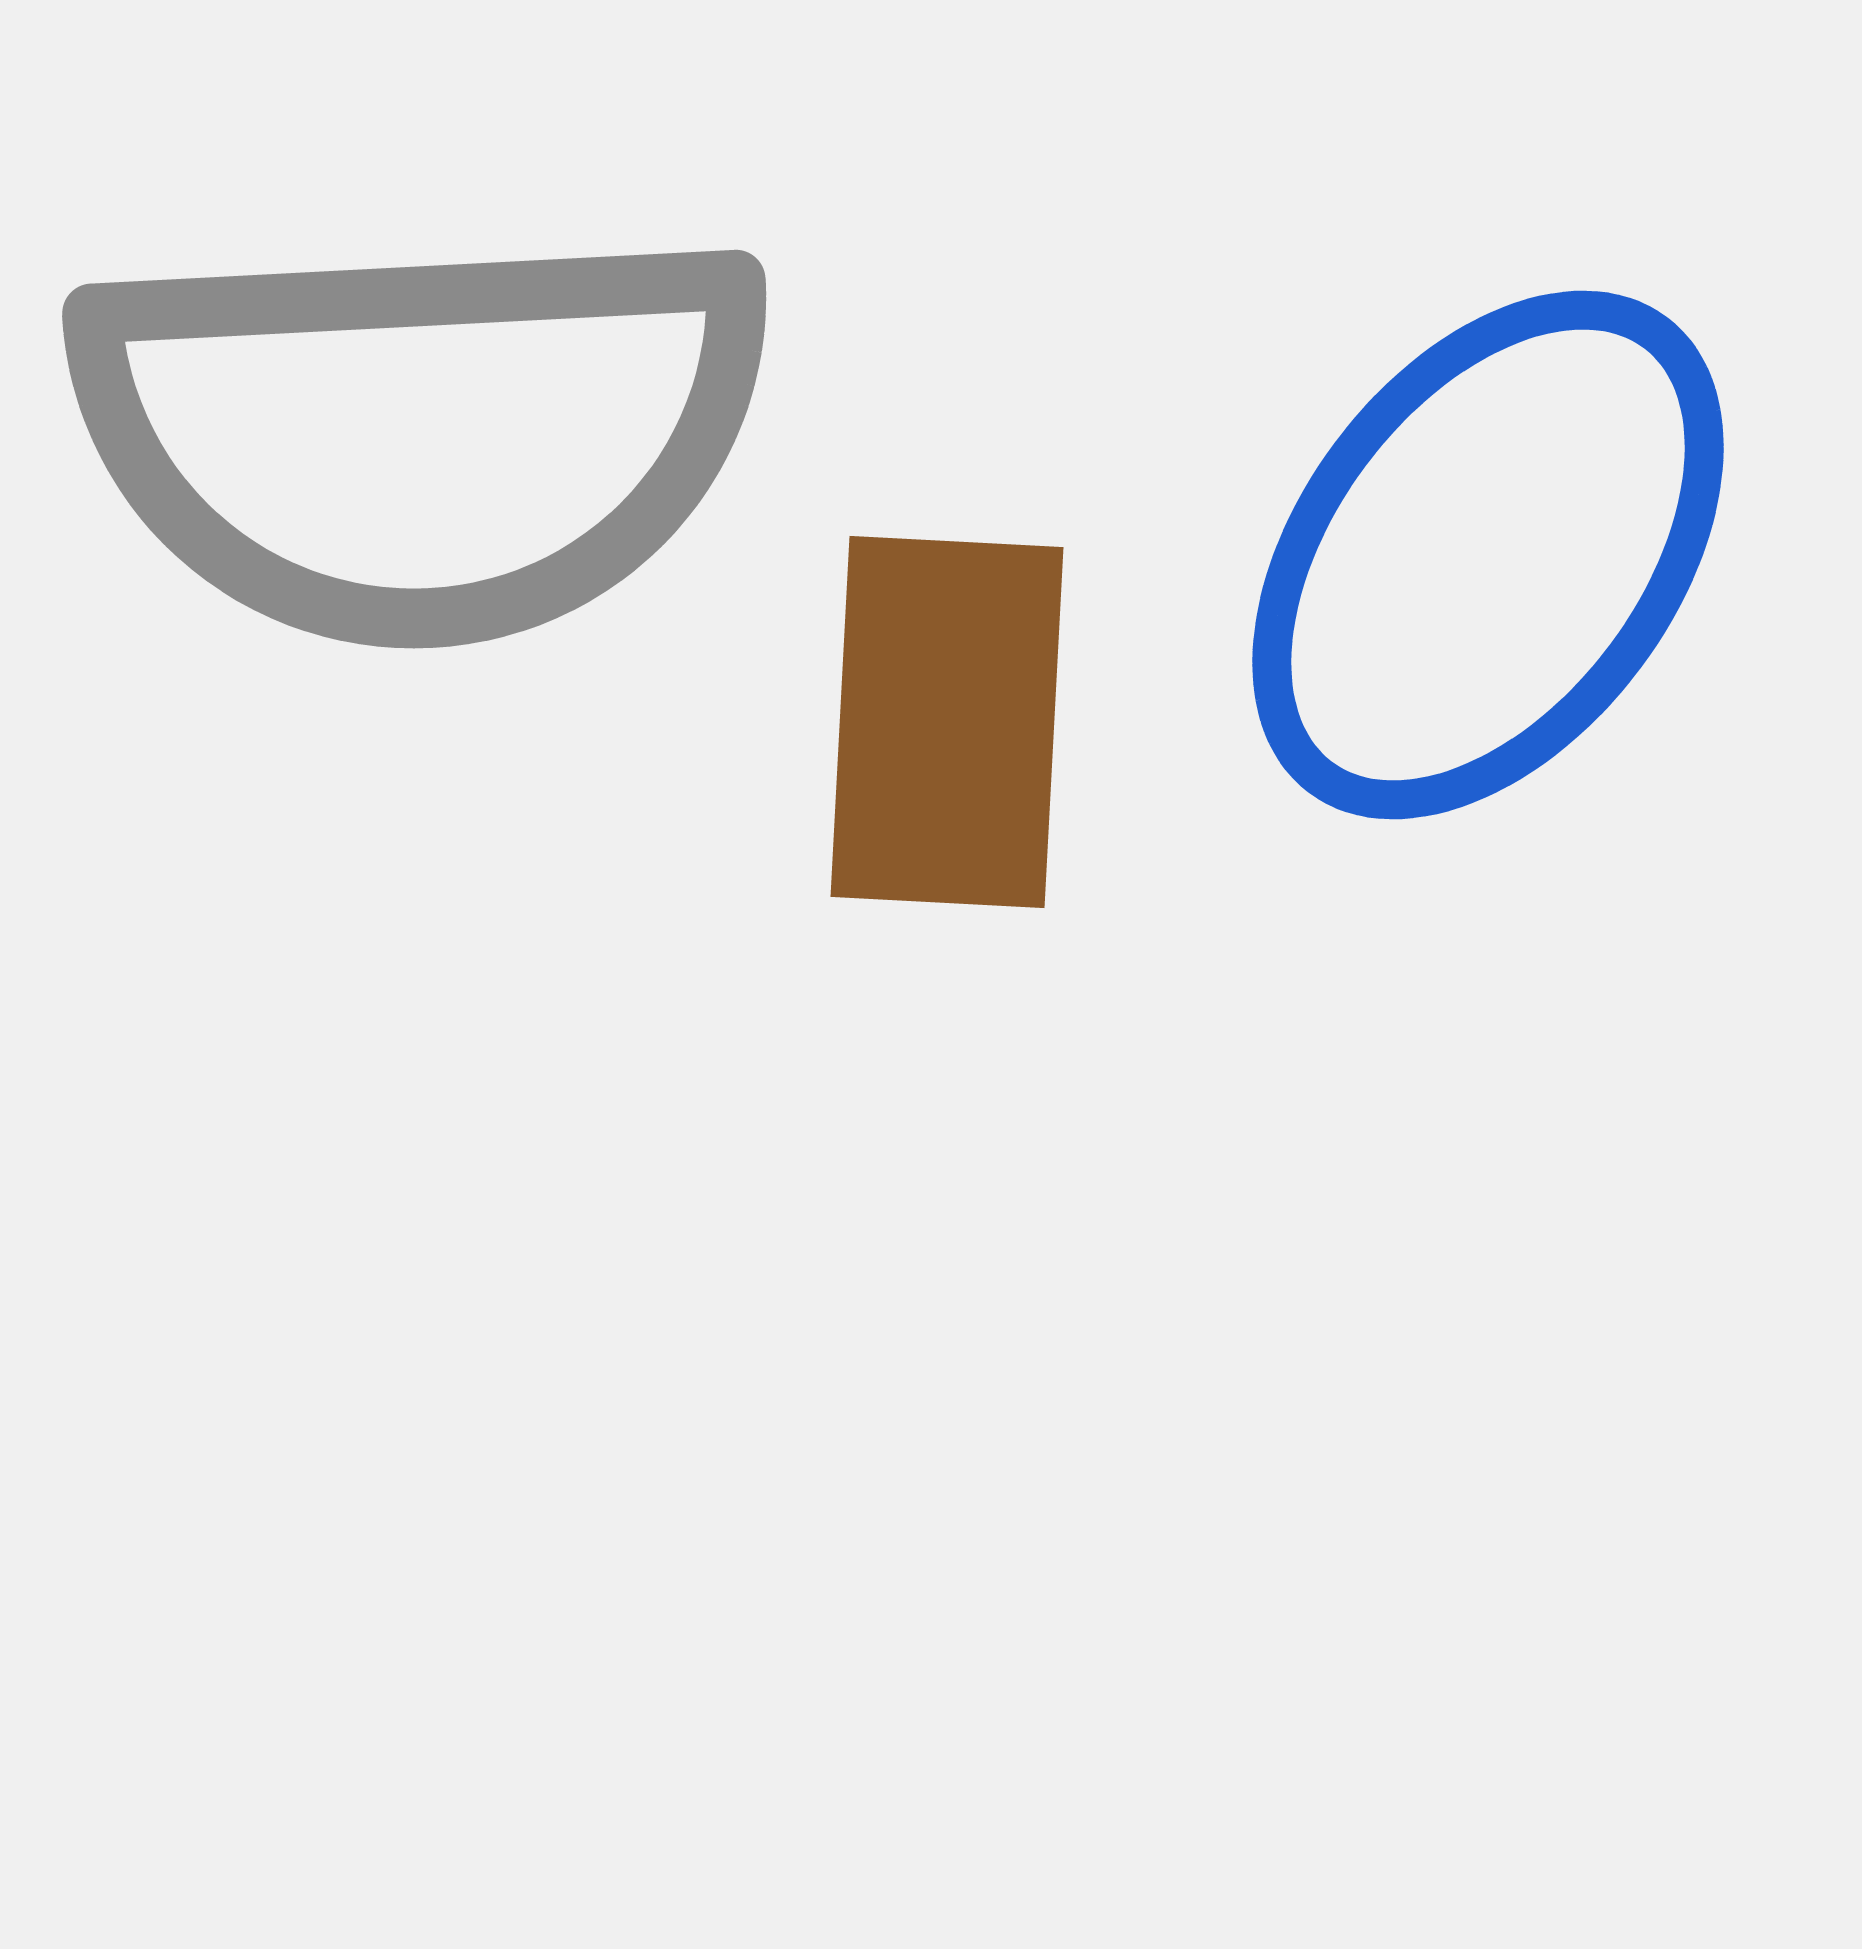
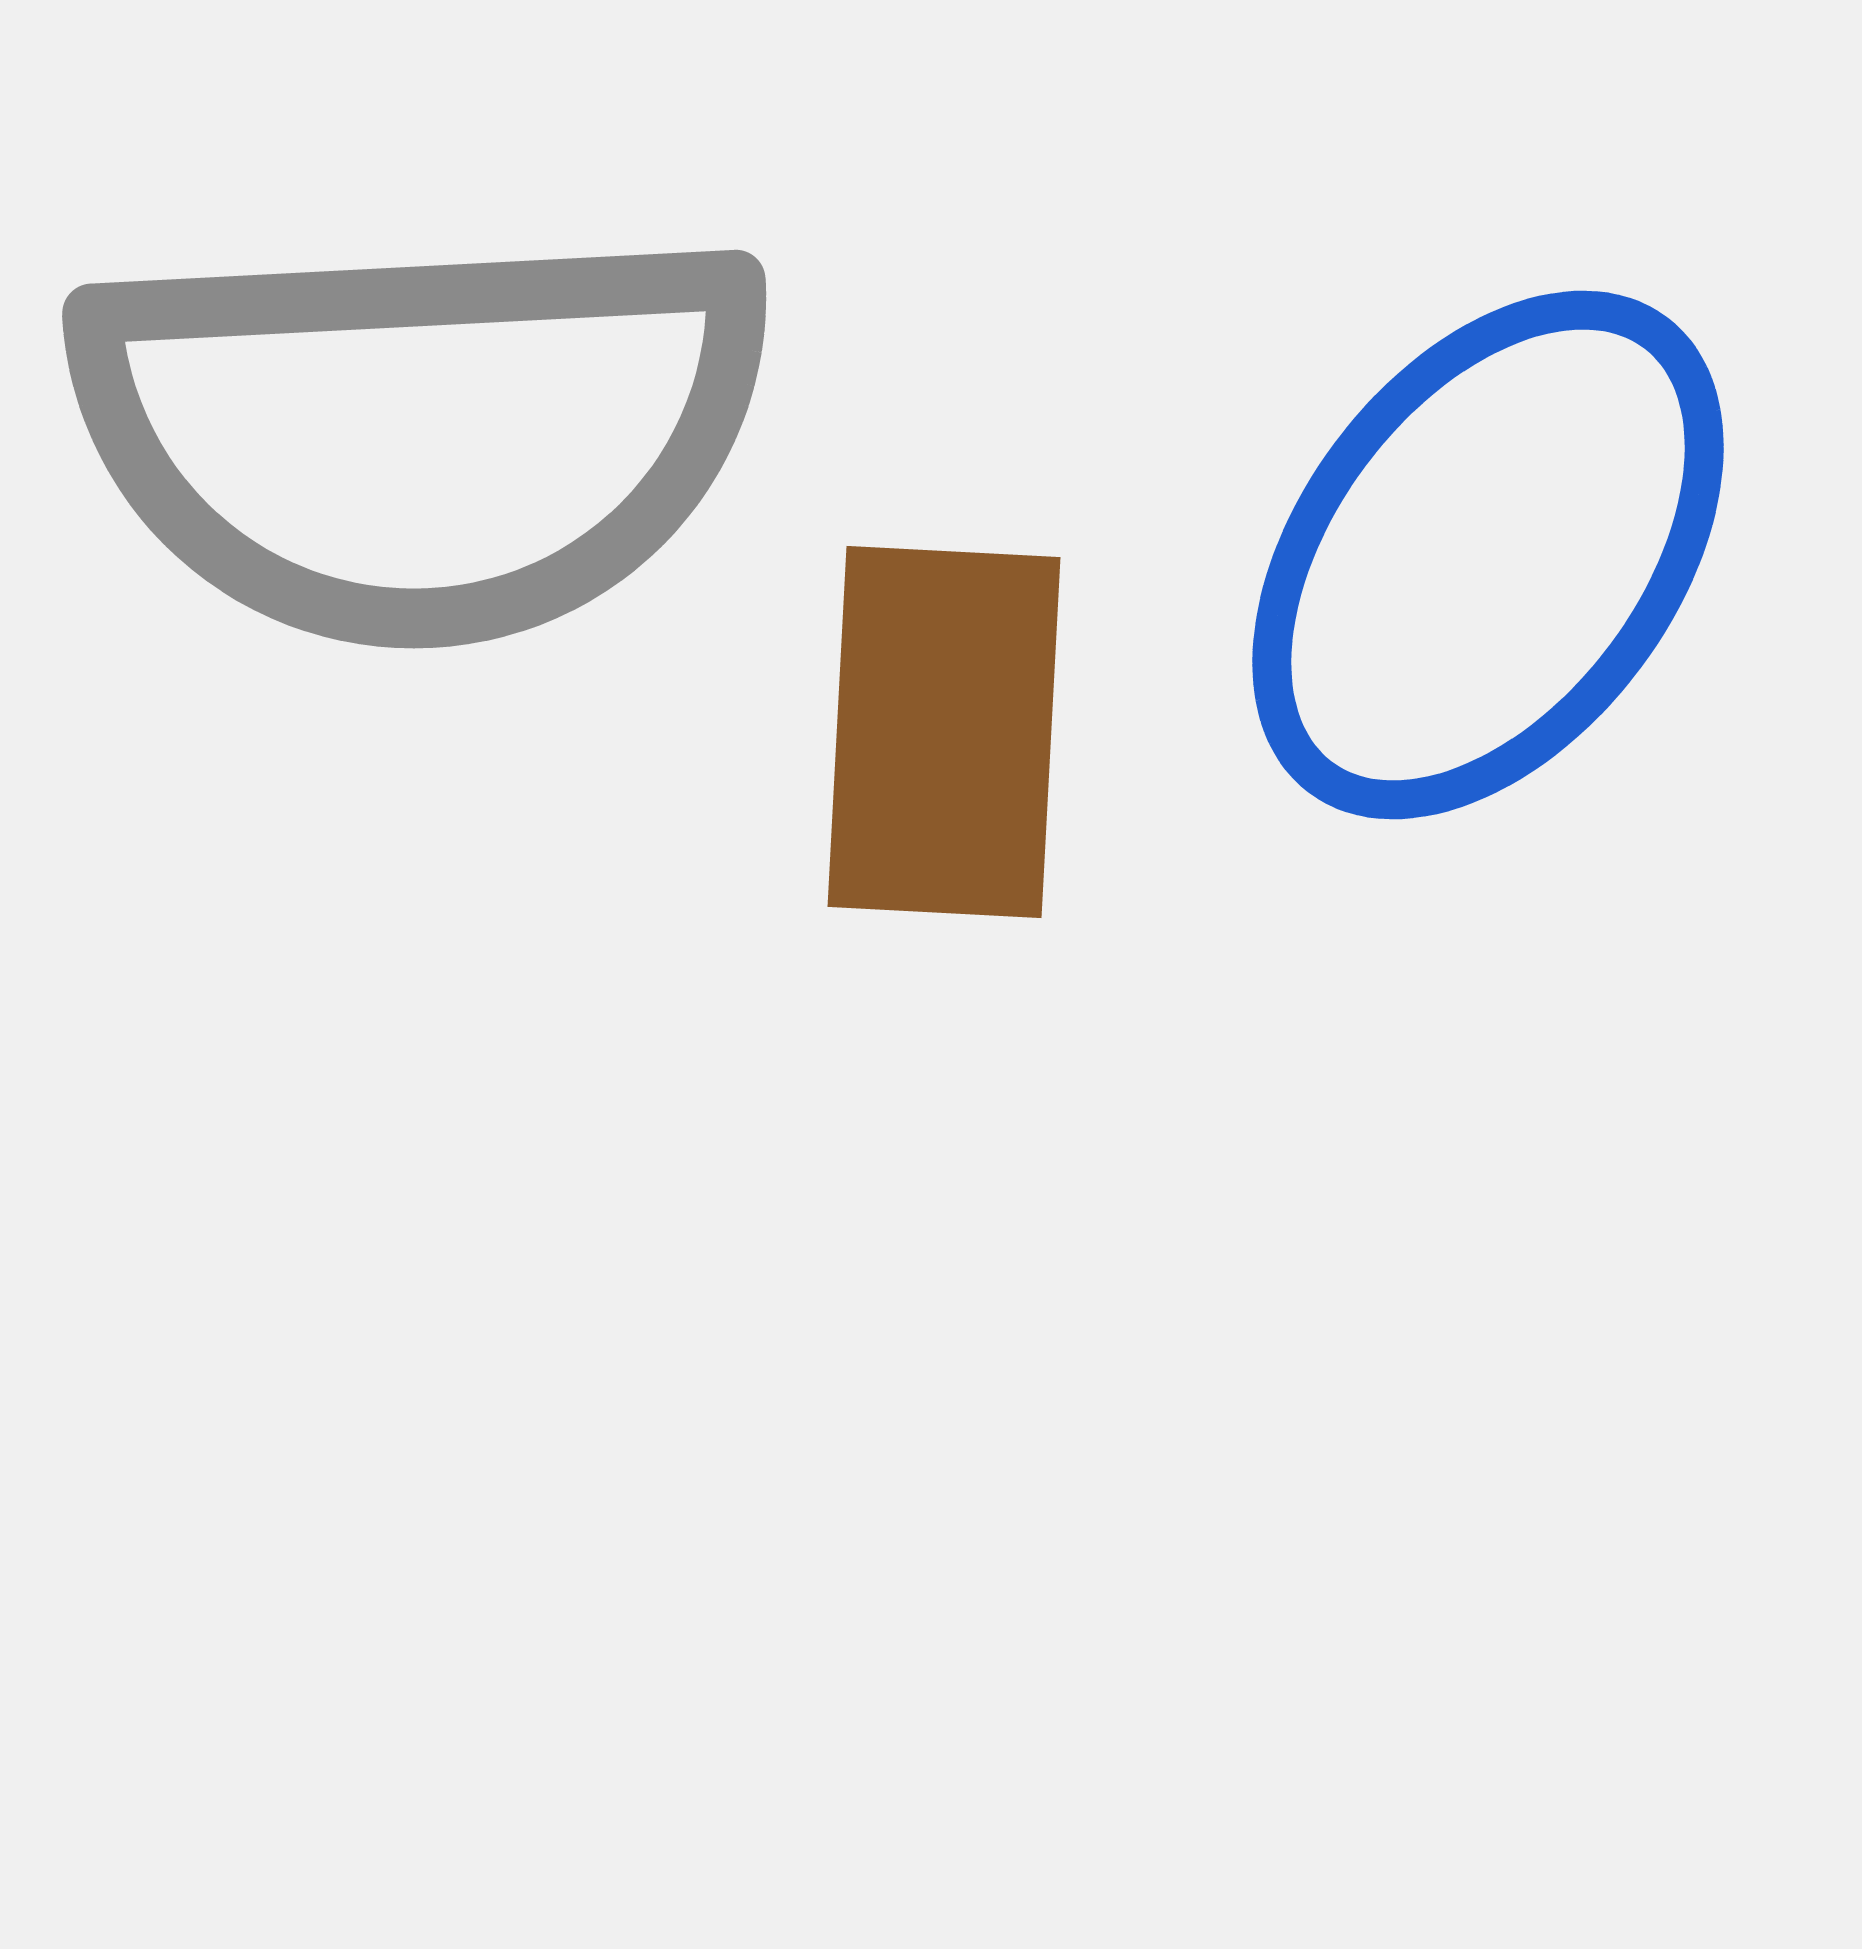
brown rectangle: moved 3 px left, 10 px down
